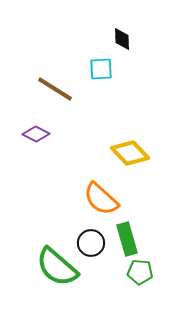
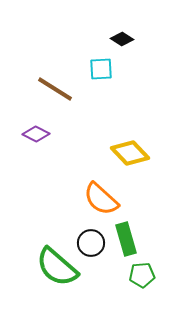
black diamond: rotated 55 degrees counterclockwise
green rectangle: moved 1 px left
green pentagon: moved 2 px right, 3 px down; rotated 10 degrees counterclockwise
